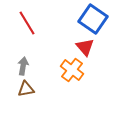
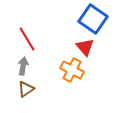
red line: moved 16 px down
orange cross: rotated 10 degrees counterclockwise
brown triangle: rotated 24 degrees counterclockwise
